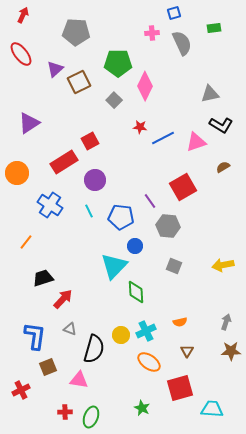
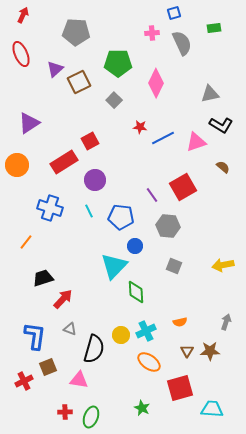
red ellipse at (21, 54): rotated 15 degrees clockwise
pink diamond at (145, 86): moved 11 px right, 3 px up
brown semicircle at (223, 167): rotated 72 degrees clockwise
orange circle at (17, 173): moved 8 px up
purple line at (150, 201): moved 2 px right, 6 px up
blue cross at (50, 205): moved 3 px down; rotated 15 degrees counterclockwise
brown star at (231, 351): moved 21 px left
red cross at (21, 390): moved 3 px right, 9 px up
